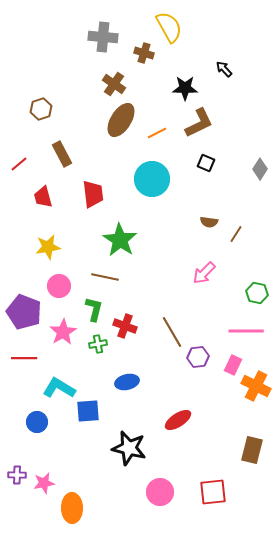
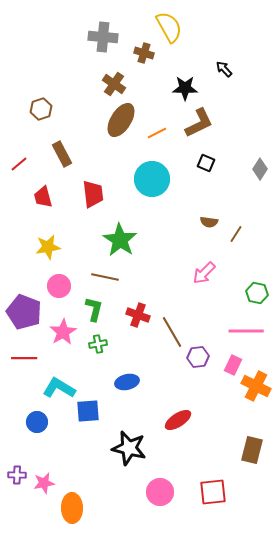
red cross at (125, 326): moved 13 px right, 11 px up
